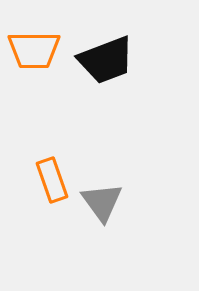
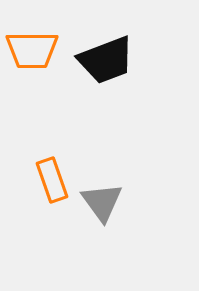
orange trapezoid: moved 2 px left
